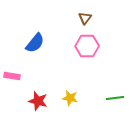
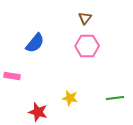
red star: moved 11 px down
